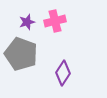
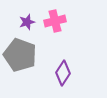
gray pentagon: moved 1 px left, 1 px down
